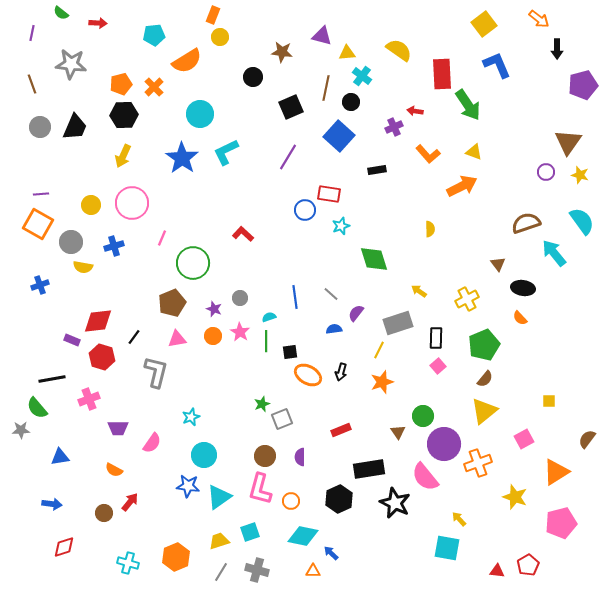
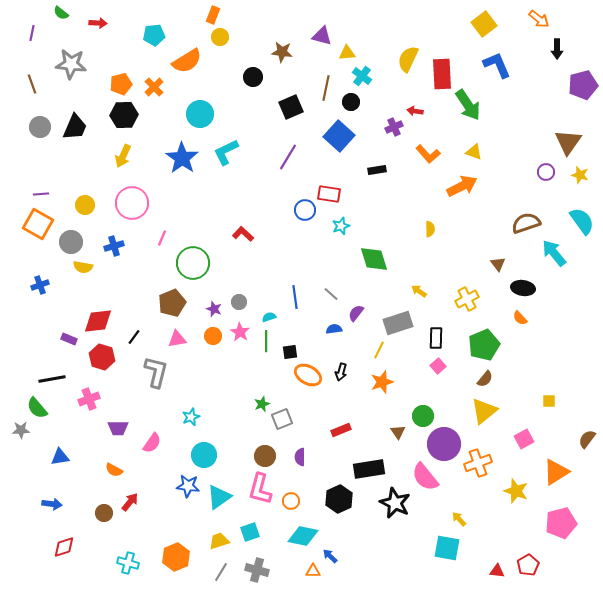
yellow semicircle at (399, 50): moved 9 px right, 9 px down; rotated 100 degrees counterclockwise
yellow circle at (91, 205): moved 6 px left
gray circle at (240, 298): moved 1 px left, 4 px down
purple rectangle at (72, 340): moved 3 px left, 1 px up
yellow star at (515, 497): moved 1 px right, 6 px up
blue arrow at (331, 553): moved 1 px left, 3 px down
